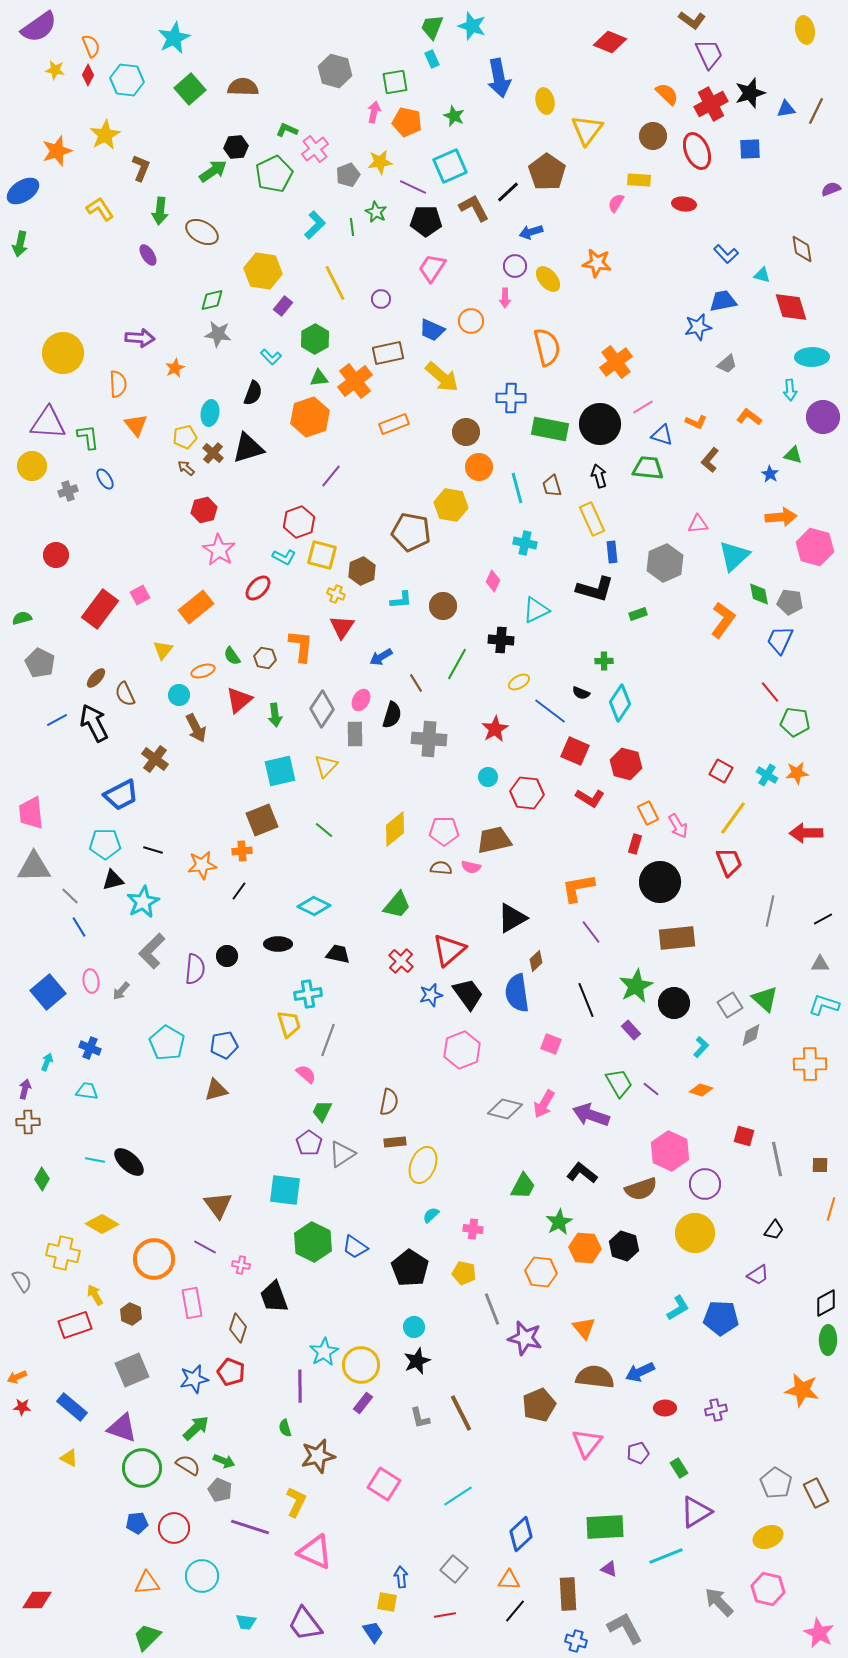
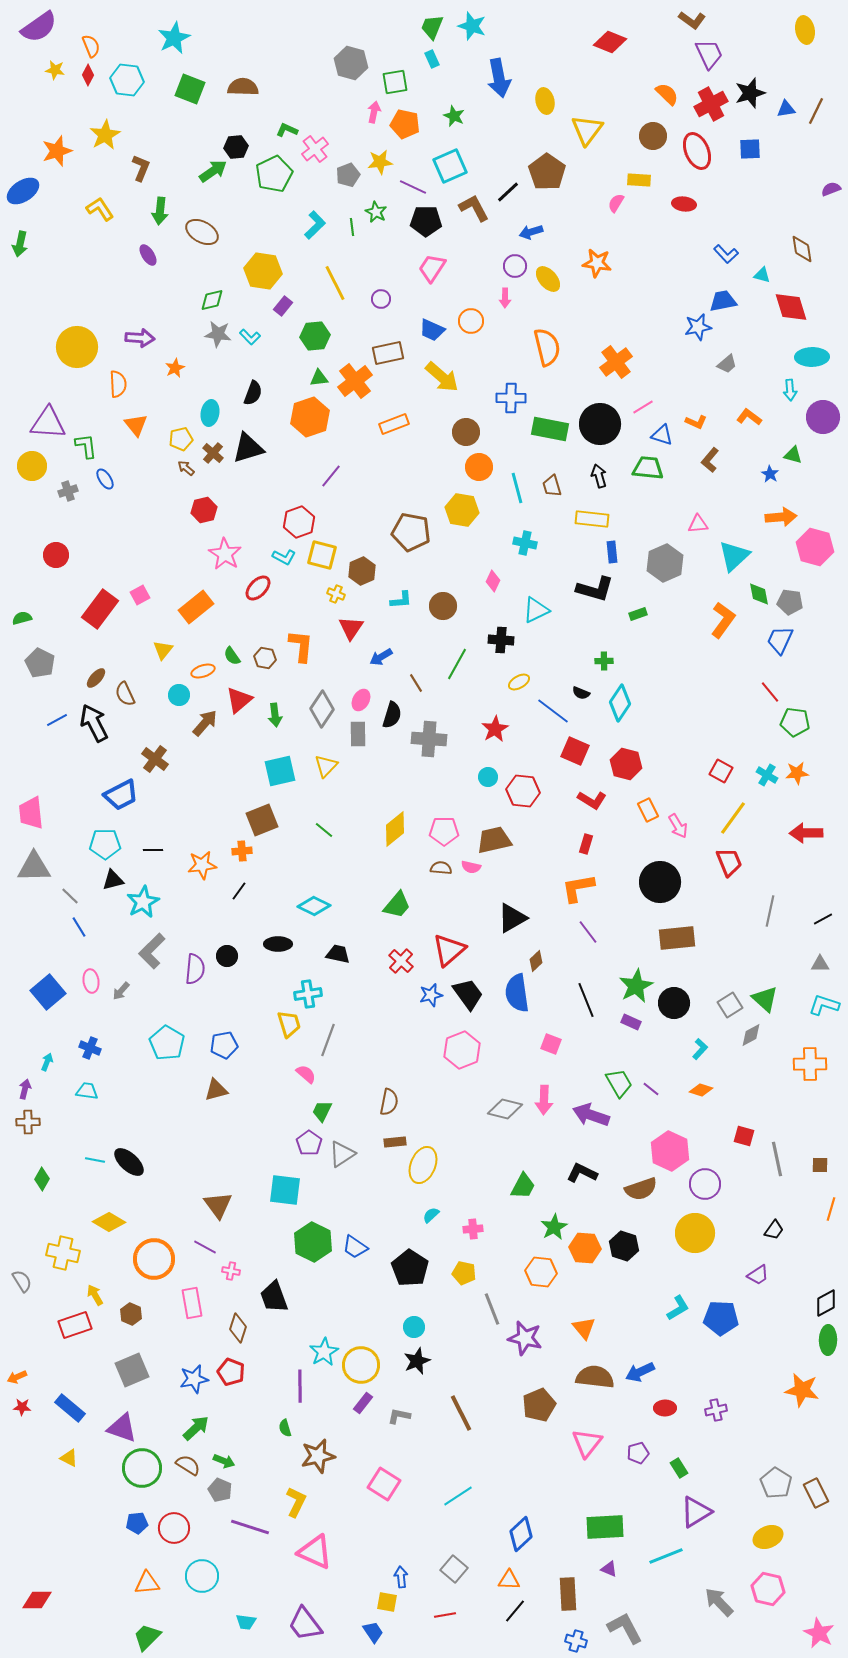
gray hexagon at (335, 71): moved 16 px right, 8 px up
green square at (190, 89): rotated 28 degrees counterclockwise
orange pentagon at (407, 122): moved 2 px left, 2 px down
green hexagon at (315, 339): moved 3 px up; rotated 24 degrees clockwise
yellow circle at (63, 353): moved 14 px right, 6 px up
cyan L-shape at (271, 357): moved 21 px left, 20 px up
green L-shape at (88, 437): moved 2 px left, 9 px down
yellow pentagon at (185, 437): moved 4 px left, 2 px down
yellow hexagon at (451, 505): moved 11 px right, 5 px down
yellow rectangle at (592, 519): rotated 60 degrees counterclockwise
pink star at (219, 550): moved 6 px right, 4 px down
red triangle at (342, 627): moved 9 px right, 1 px down
blue line at (550, 711): moved 3 px right
brown arrow at (196, 728): moved 9 px right, 5 px up; rotated 112 degrees counterclockwise
gray rectangle at (355, 734): moved 3 px right
red hexagon at (527, 793): moved 4 px left, 2 px up
red L-shape at (590, 798): moved 2 px right, 2 px down
orange rectangle at (648, 813): moved 3 px up
red rectangle at (635, 844): moved 49 px left
black line at (153, 850): rotated 18 degrees counterclockwise
purple line at (591, 932): moved 3 px left
purple rectangle at (631, 1030): moved 8 px up; rotated 24 degrees counterclockwise
cyan L-shape at (701, 1047): moved 1 px left, 2 px down
pink arrow at (544, 1104): moved 4 px up; rotated 28 degrees counterclockwise
black L-shape at (582, 1173): rotated 12 degrees counterclockwise
green star at (559, 1222): moved 5 px left, 5 px down
yellow diamond at (102, 1224): moved 7 px right, 2 px up
pink cross at (473, 1229): rotated 12 degrees counterclockwise
pink cross at (241, 1265): moved 10 px left, 6 px down
blue rectangle at (72, 1407): moved 2 px left, 1 px down
gray L-shape at (420, 1418): moved 21 px left, 2 px up; rotated 115 degrees clockwise
